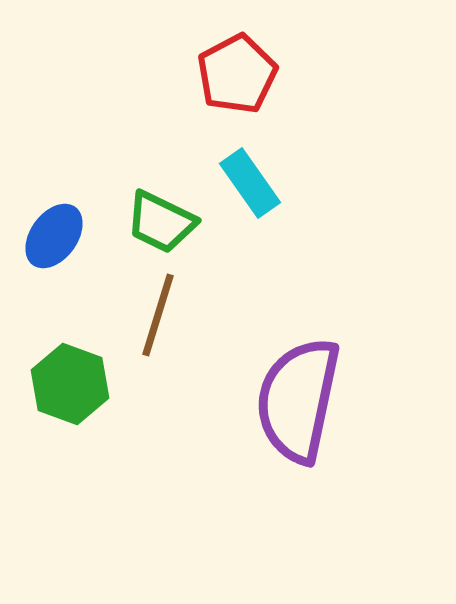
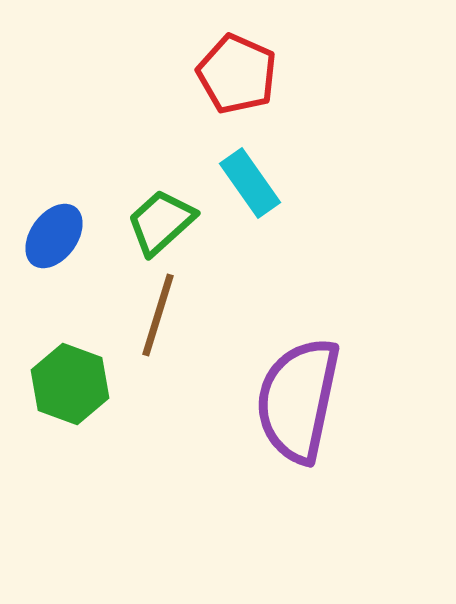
red pentagon: rotated 20 degrees counterclockwise
green trapezoid: rotated 112 degrees clockwise
